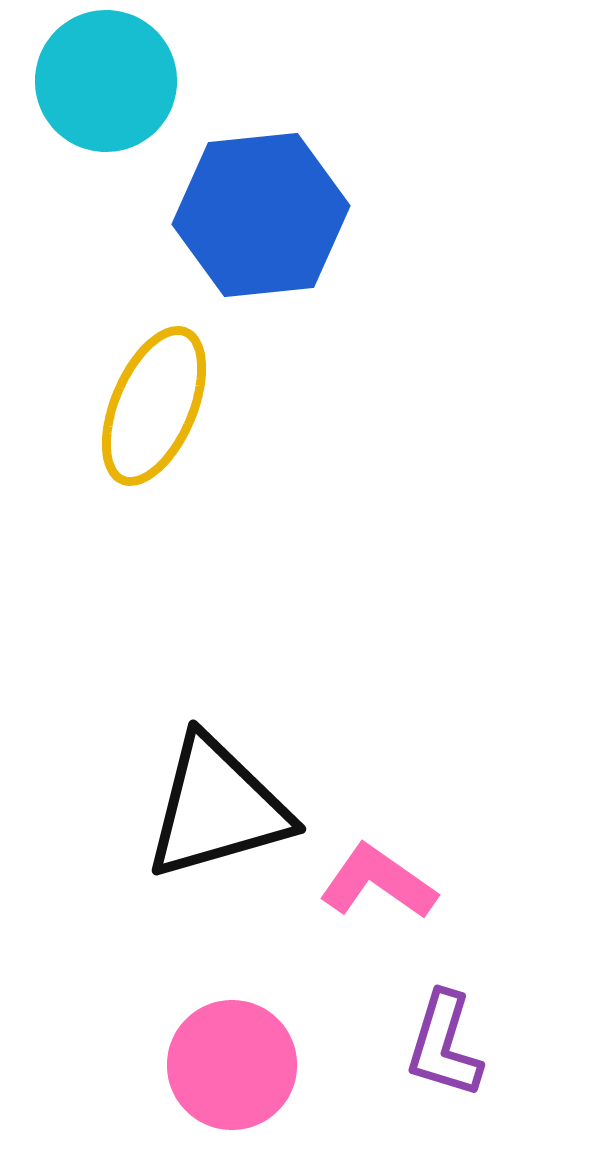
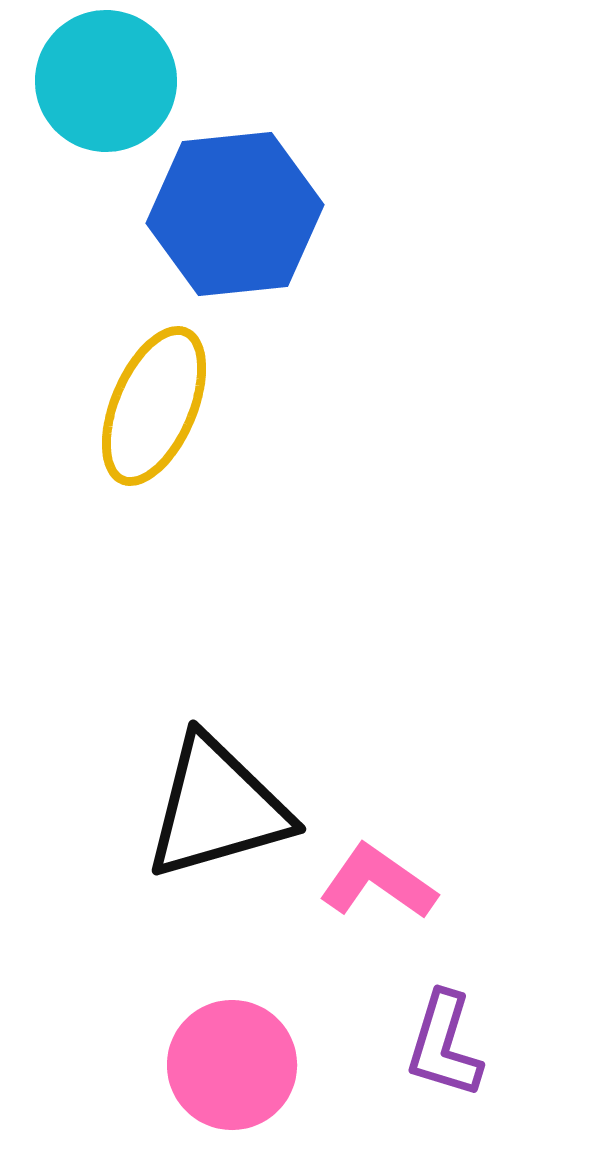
blue hexagon: moved 26 px left, 1 px up
